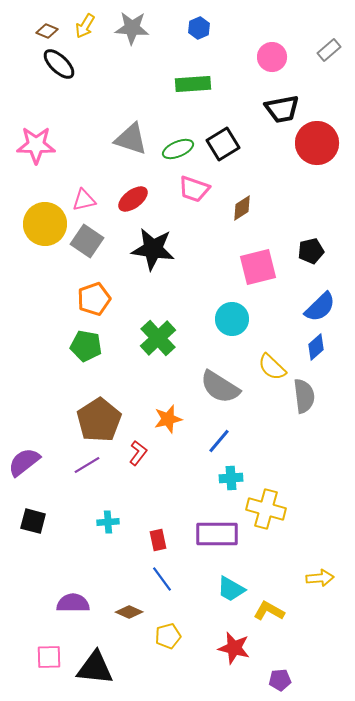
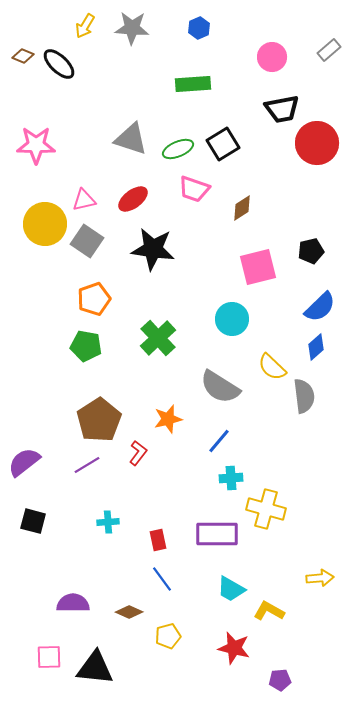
brown diamond at (47, 31): moved 24 px left, 25 px down
